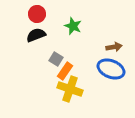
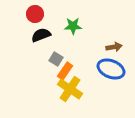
red circle: moved 2 px left
green star: rotated 24 degrees counterclockwise
black semicircle: moved 5 px right
yellow cross: rotated 15 degrees clockwise
